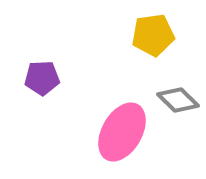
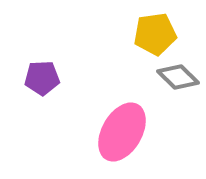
yellow pentagon: moved 2 px right, 1 px up
gray diamond: moved 23 px up
